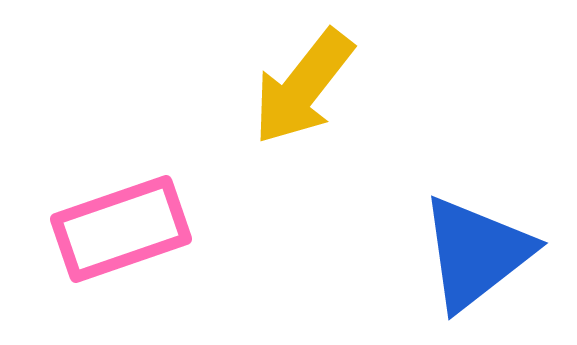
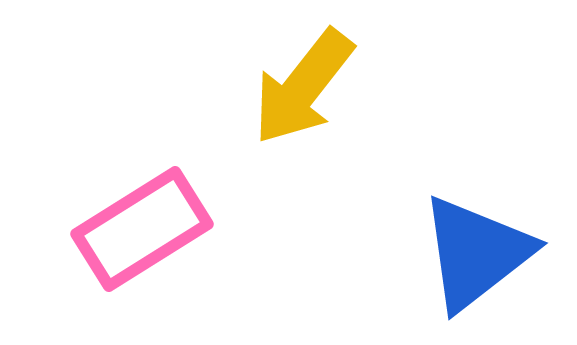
pink rectangle: moved 21 px right; rotated 13 degrees counterclockwise
